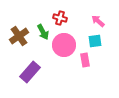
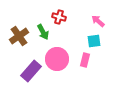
red cross: moved 1 px left, 1 px up
cyan square: moved 1 px left
pink circle: moved 7 px left, 14 px down
pink rectangle: rotated 24 degrees clockwise
purple rectangle: moved 1 px right, 1 px up
